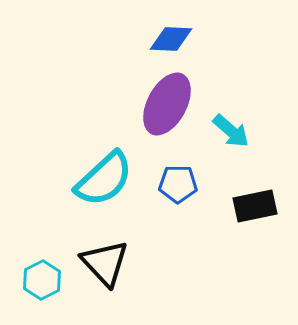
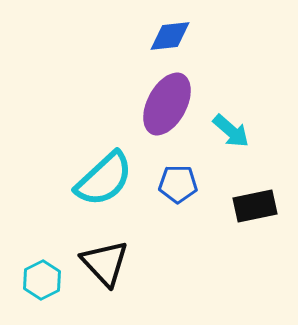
blue diamond: moved 1 px left, 3 px up; rotated 9 degrees counterclockwise
